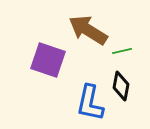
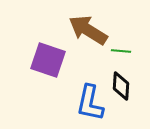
green line: moved 1 px left; rotated 18 degrees clockwise
black diamond: rotated 8 degrees counterclockwise
